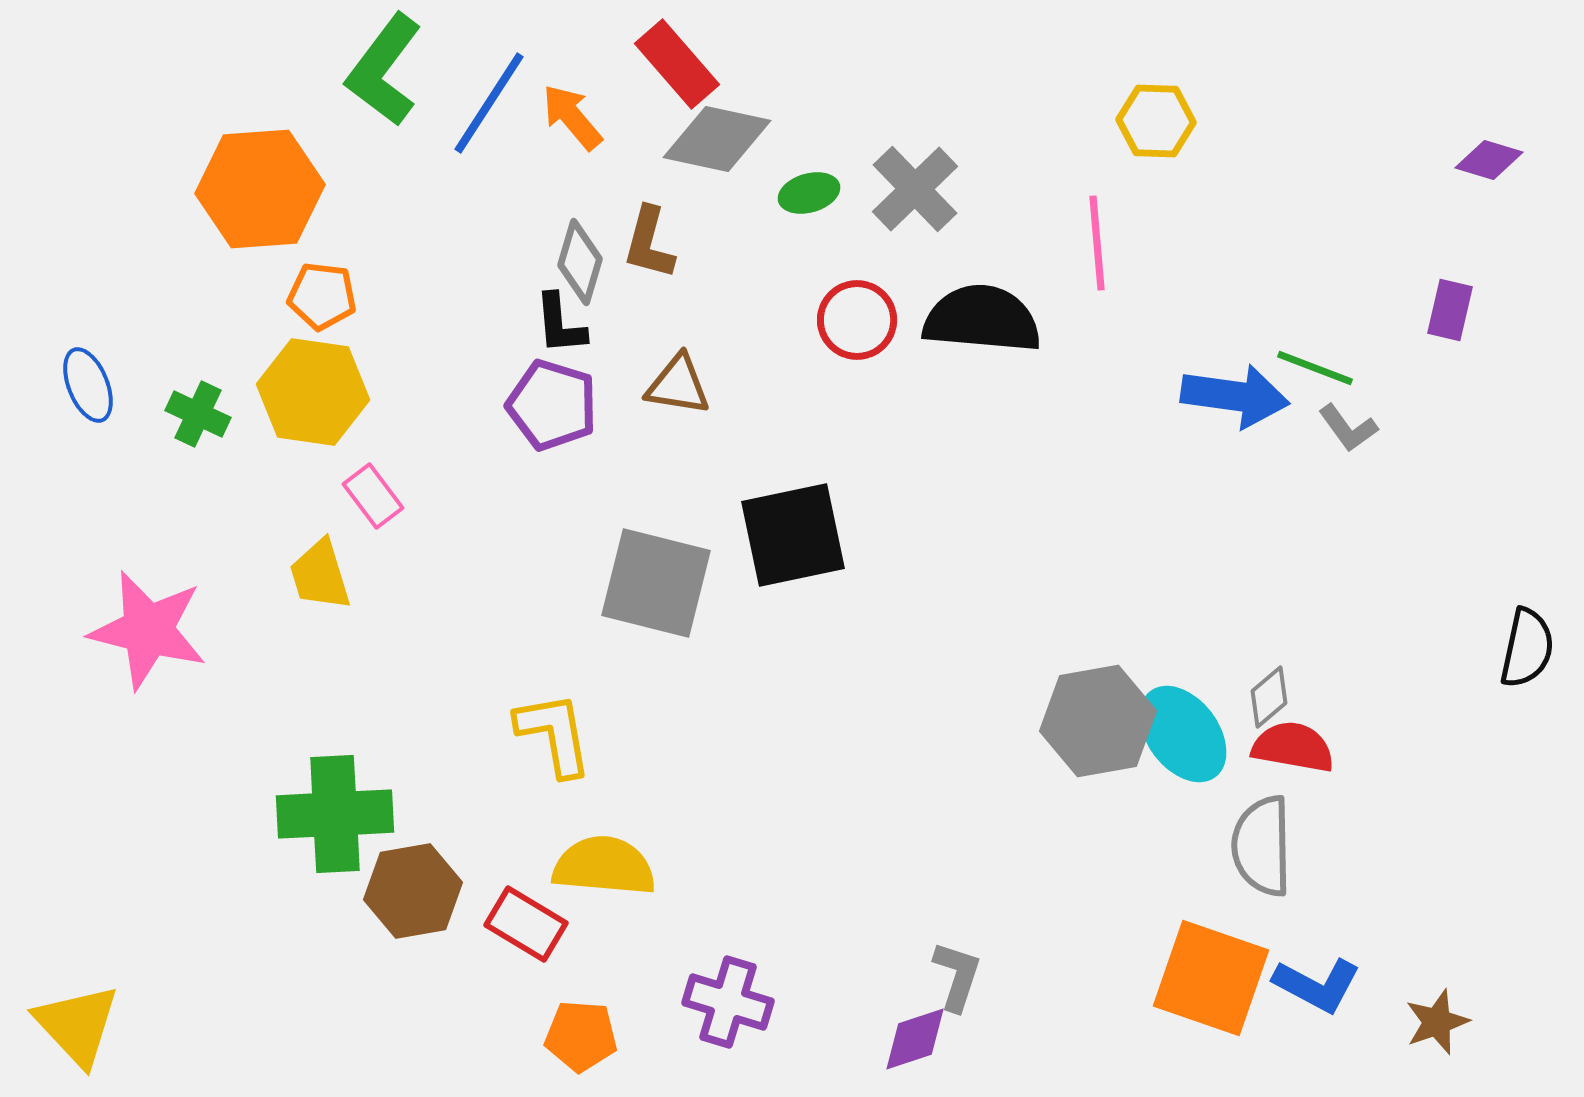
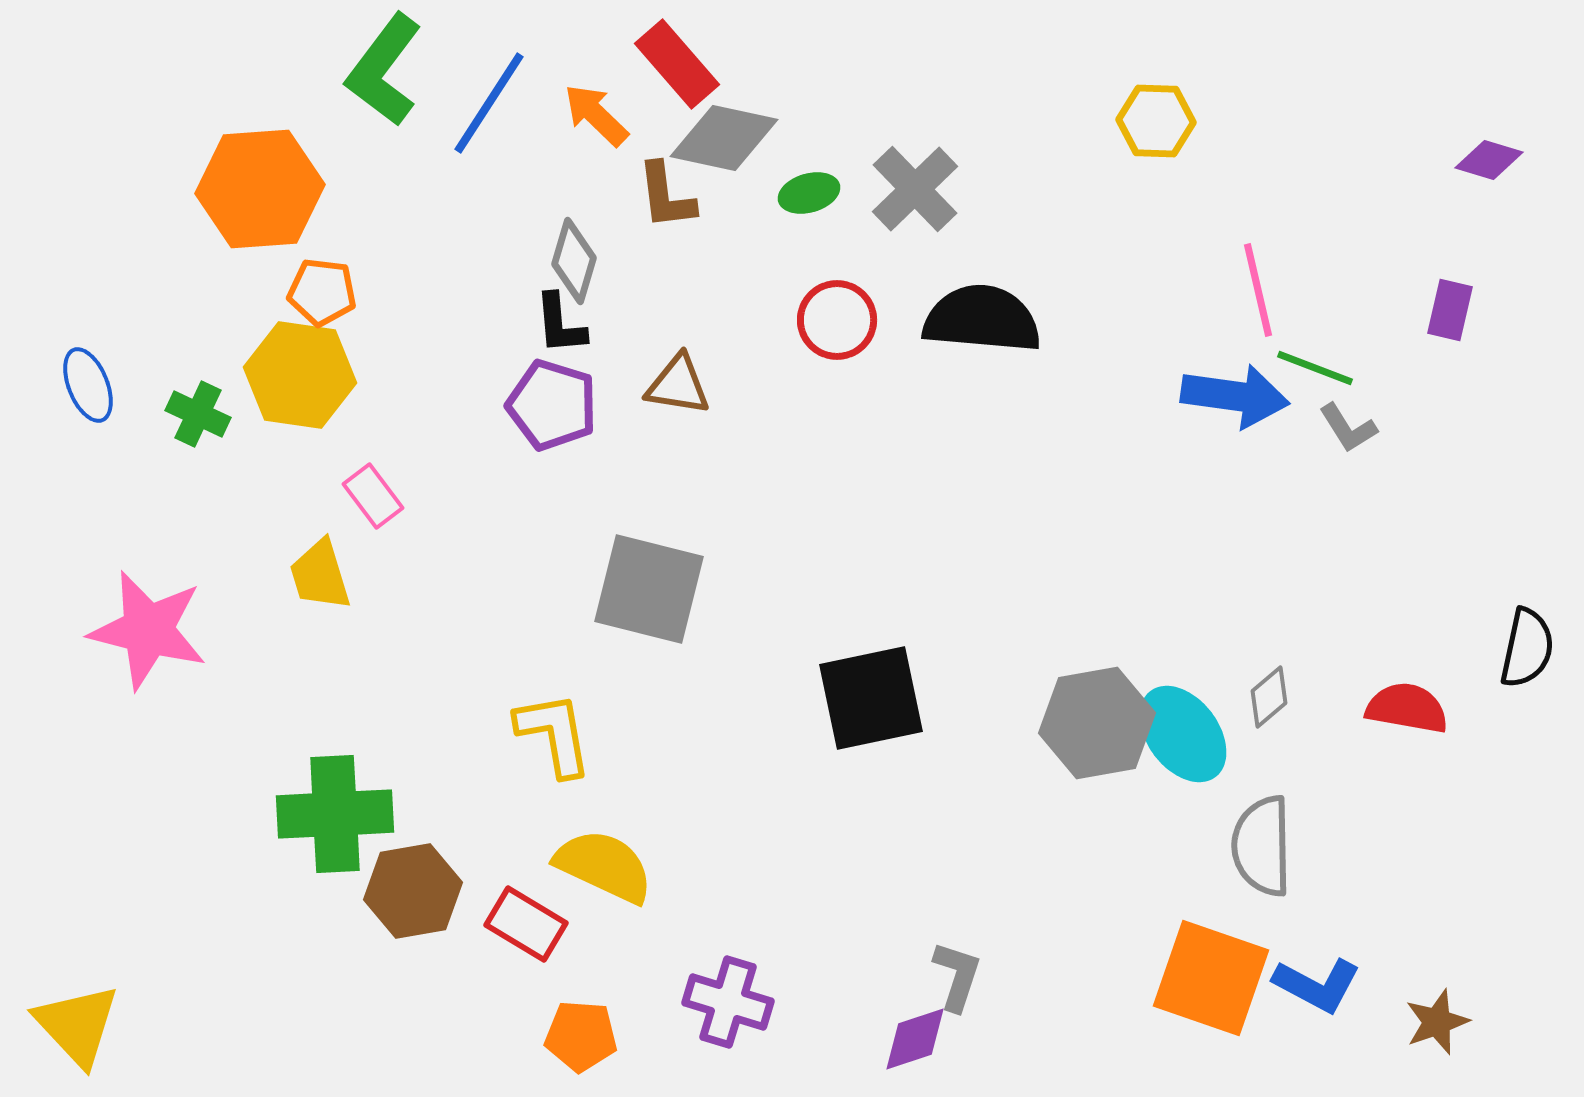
orange arrow at (572, 117): moved 24 px right, 2 px up; rotated 6 degrees counterclockwise
gray diamond at (717, 139): moved 7 px right, 1 px up
brown L-shape at (649, 243): moved 17 px right, 47 px up; rotated 22 degrees counterclockwise
pink line at (1097, 243): moved 161 px right, 47 px down; rotated 8 degrees counterclockwise
gray diamond at (580, 262): moved 6 px left, 1 px up
orange pentagon at (322, 296): moved 4 px up
red circle at (857, 320): moved 20 px left
yellow hexagon at (313, 392): moved 13 px left, 17 px up
gray L-shape at (1348, 428): rotated 4 degrees clockwise
black square at (793, 535): moved 78 px right, 163 px down
gray square at (656, 583): moved 7 px left, 6 px down
gray hexagon at (1098, 721): moved 1 px left, 2 px down
red semicircle at (1293, 747): moved 114 px right, 39 px up
yellow semicircle at (604, 866): rotated 20 degrees clockwise
